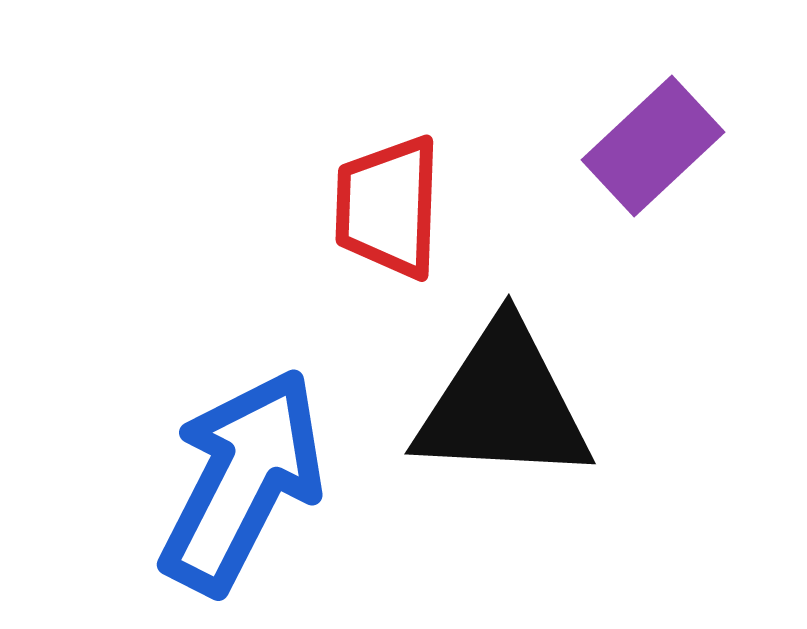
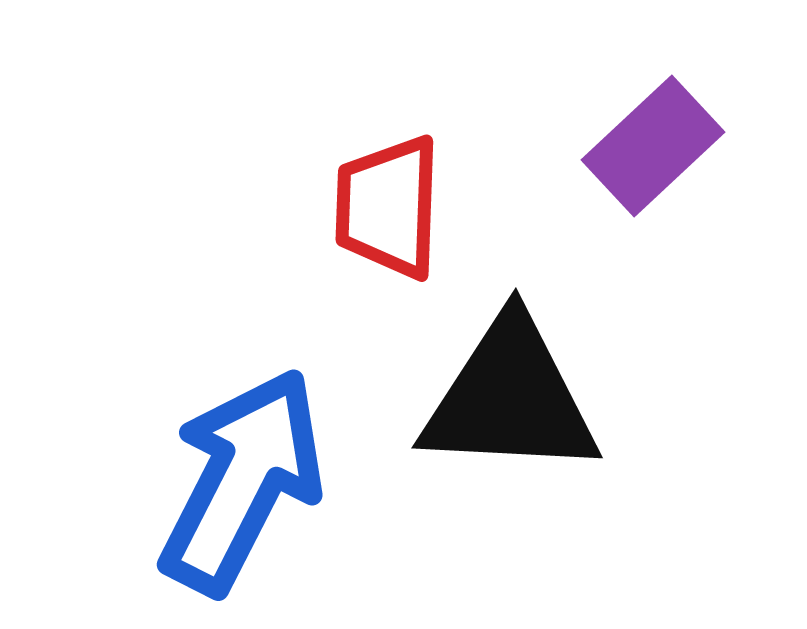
black triangle: moved 7 px right, 6 px up
